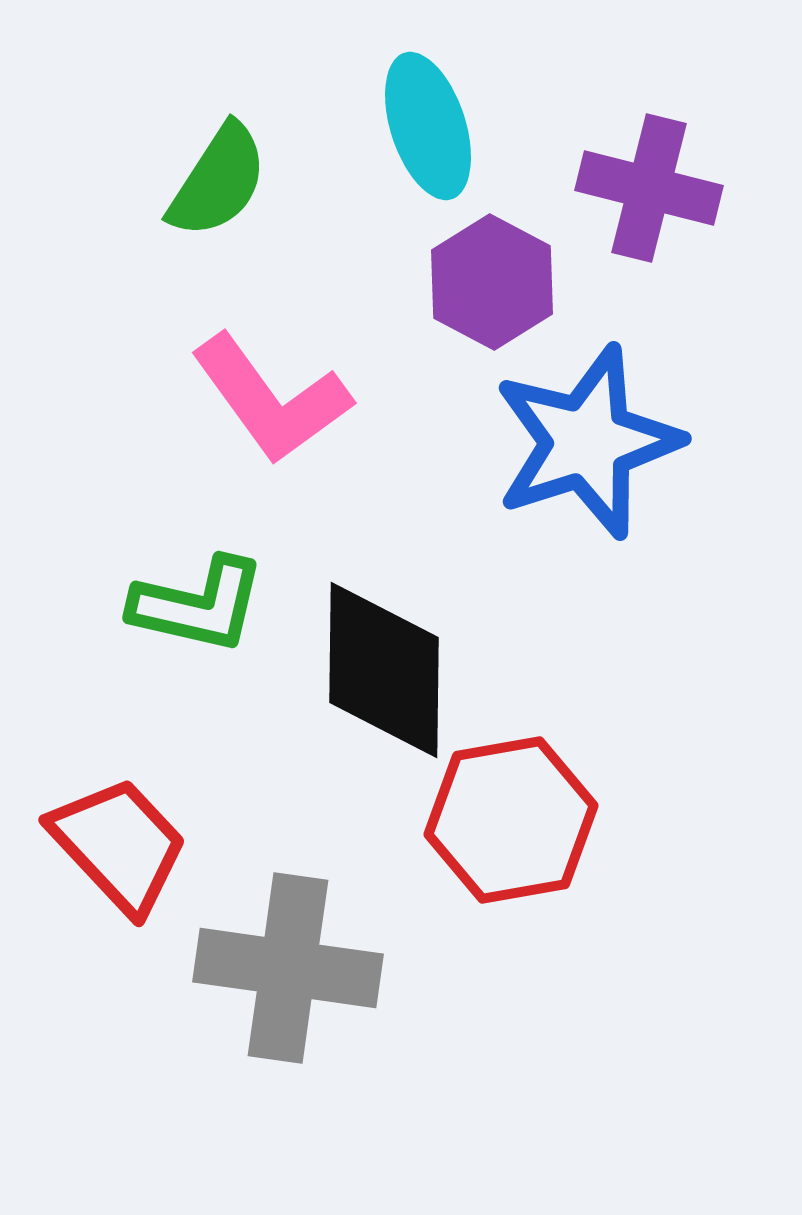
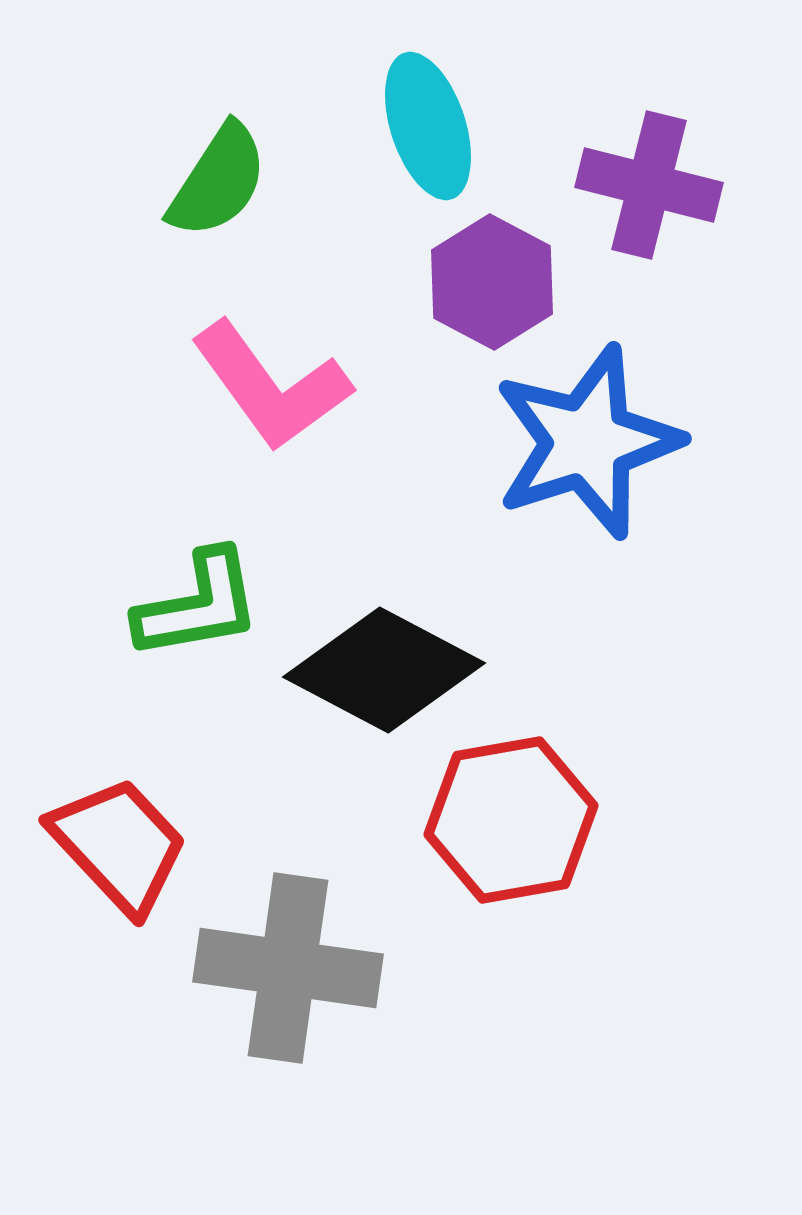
purple cross: moved 3 px up
pink L-shape: moved 13 px up
green L-shape: rotated 23 degrees counterclockwise
black diamond: rotated 63 degrees counterclockwise
